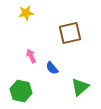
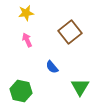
brown square: moved 1 px up; rotated 25 degrees counterclockwise
pink arrow: moved 4 px left, 16 px up
blue semicircle: moved 1 px up
green triangle: rotated 18 degrees counterclockwise
